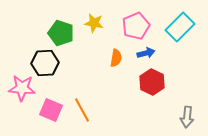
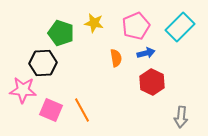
orange semicircle: rotated 18 degrees counterclockwise
black hexagon: moved 2 px left
pink star: moved 1 px right, 2 px down
gray arrow: moved 6 px left
